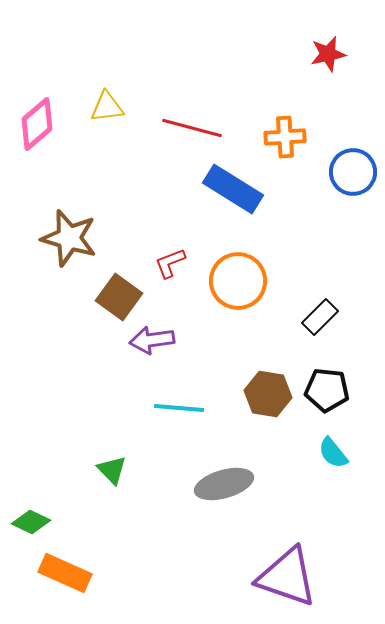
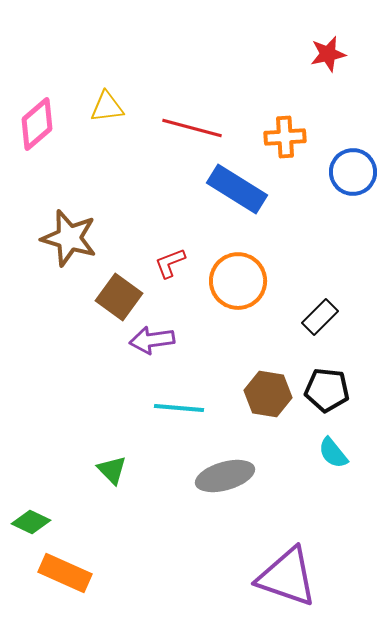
blue rectangle: moved 4 px right
gray ellipse: moved 1 px right, 8 px up
